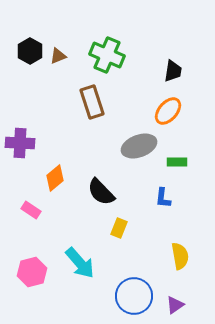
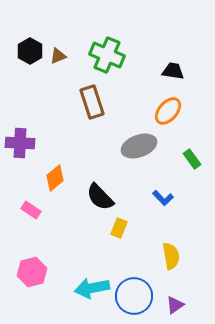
black trapezoid: rotated 90 degrees counterclockwise
green rectangle: moved 15 px right, 3 px up; rotated 54 degrees clockwise
black semicircle: moved 1 px left, 5 px down
blue L-shape: rotated 50 degrees counterclockwise
yellow semicircle: moved 9 px left
cyan arrow: moved 12 px right, 25 px down; rotated 120 degrees clockwise
